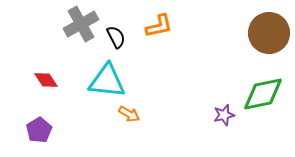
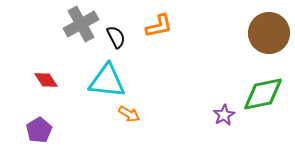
purple star: rotated 15 degrees counterclockwise
